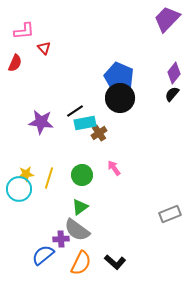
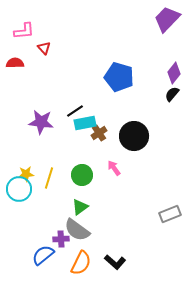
red semicircle: rotated 114 degrees counterclockwise
blue pentagon: rotated 8 degrees counterclockwise
black circle: moved 14 px right, 38 px down
